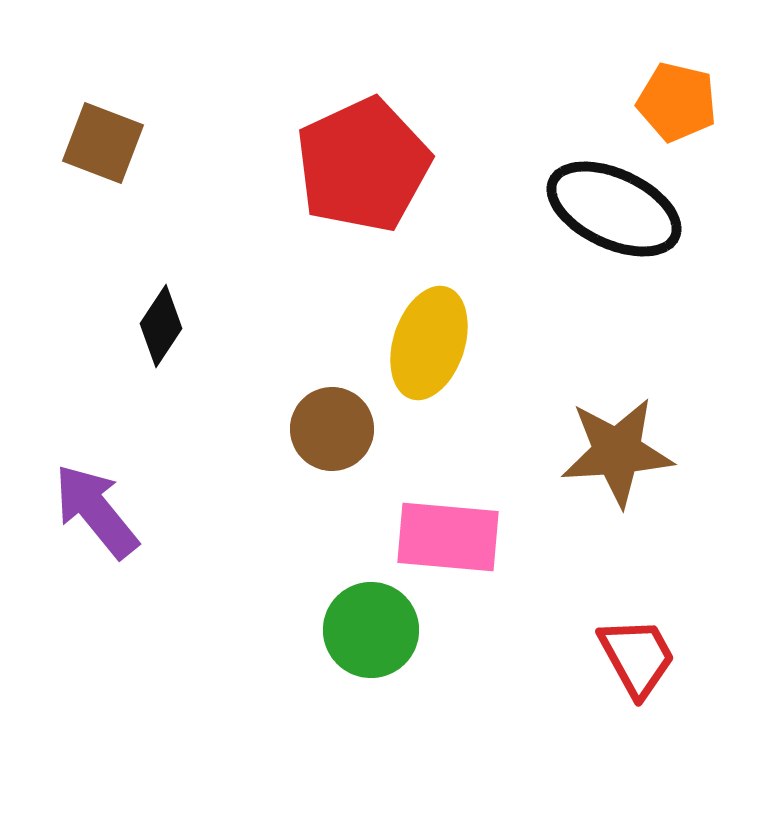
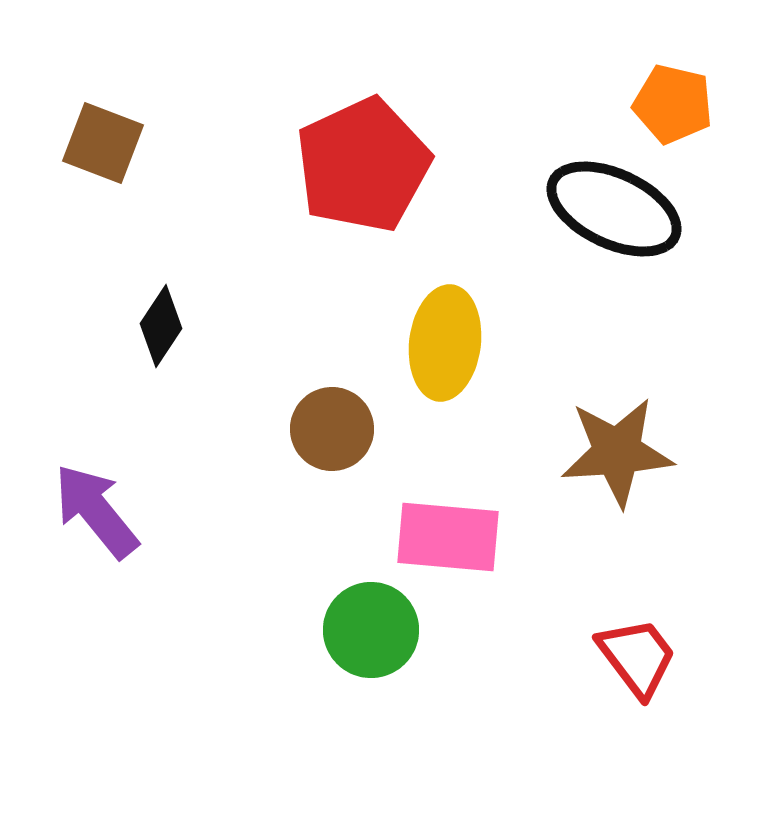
orange pentagon: moved 4 px left, 2 px down
yellow ellipse: moved 16 px right; rotated 11 degrees counterclockwise
red trapezoid: rotated 8 degrees counterclockwise
